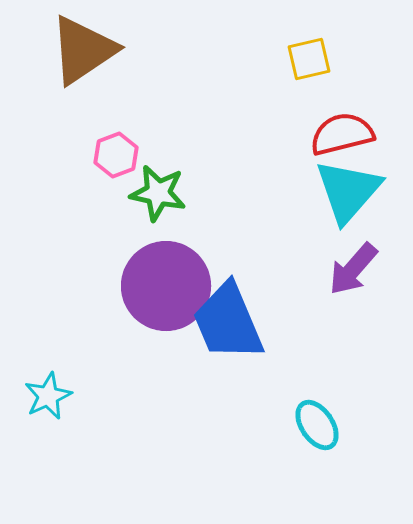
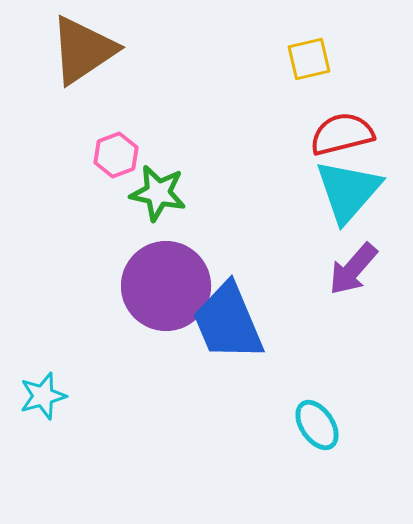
cyan star: moved 5 px left; rotated 9 degrees clockwise
